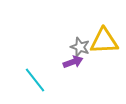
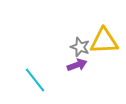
purple arrow: moved 4 px right, 3 px down
